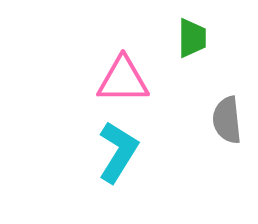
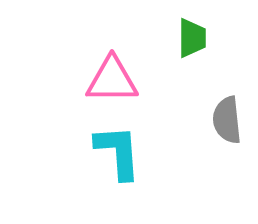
pink triangle: moved 11 px left
cyan L-shape: rotated 36 degrees counterclockwise
